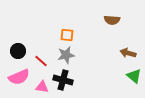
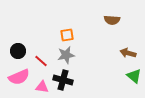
orange square: rotated 16 degrees counterclockwise
